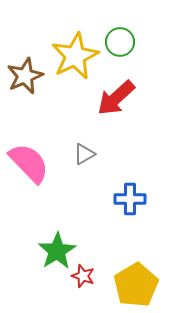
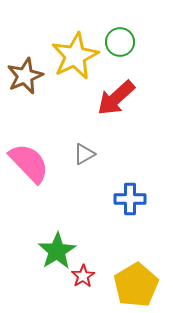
red star: rotated 20 degrees clockwise
